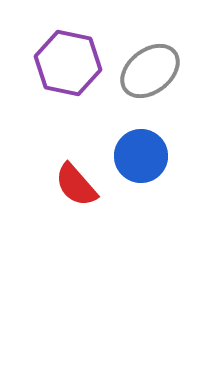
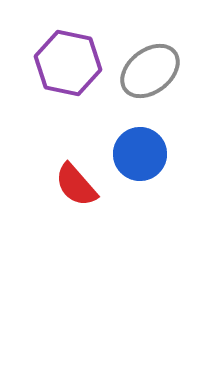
blue circle: moved 1 px left, 2 px up
